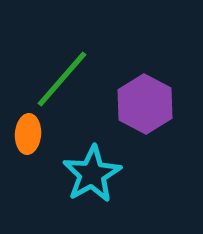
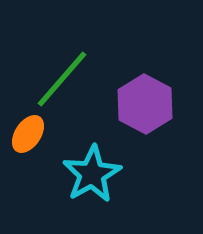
orange ellipse: rotated 30 degrees clockwise
